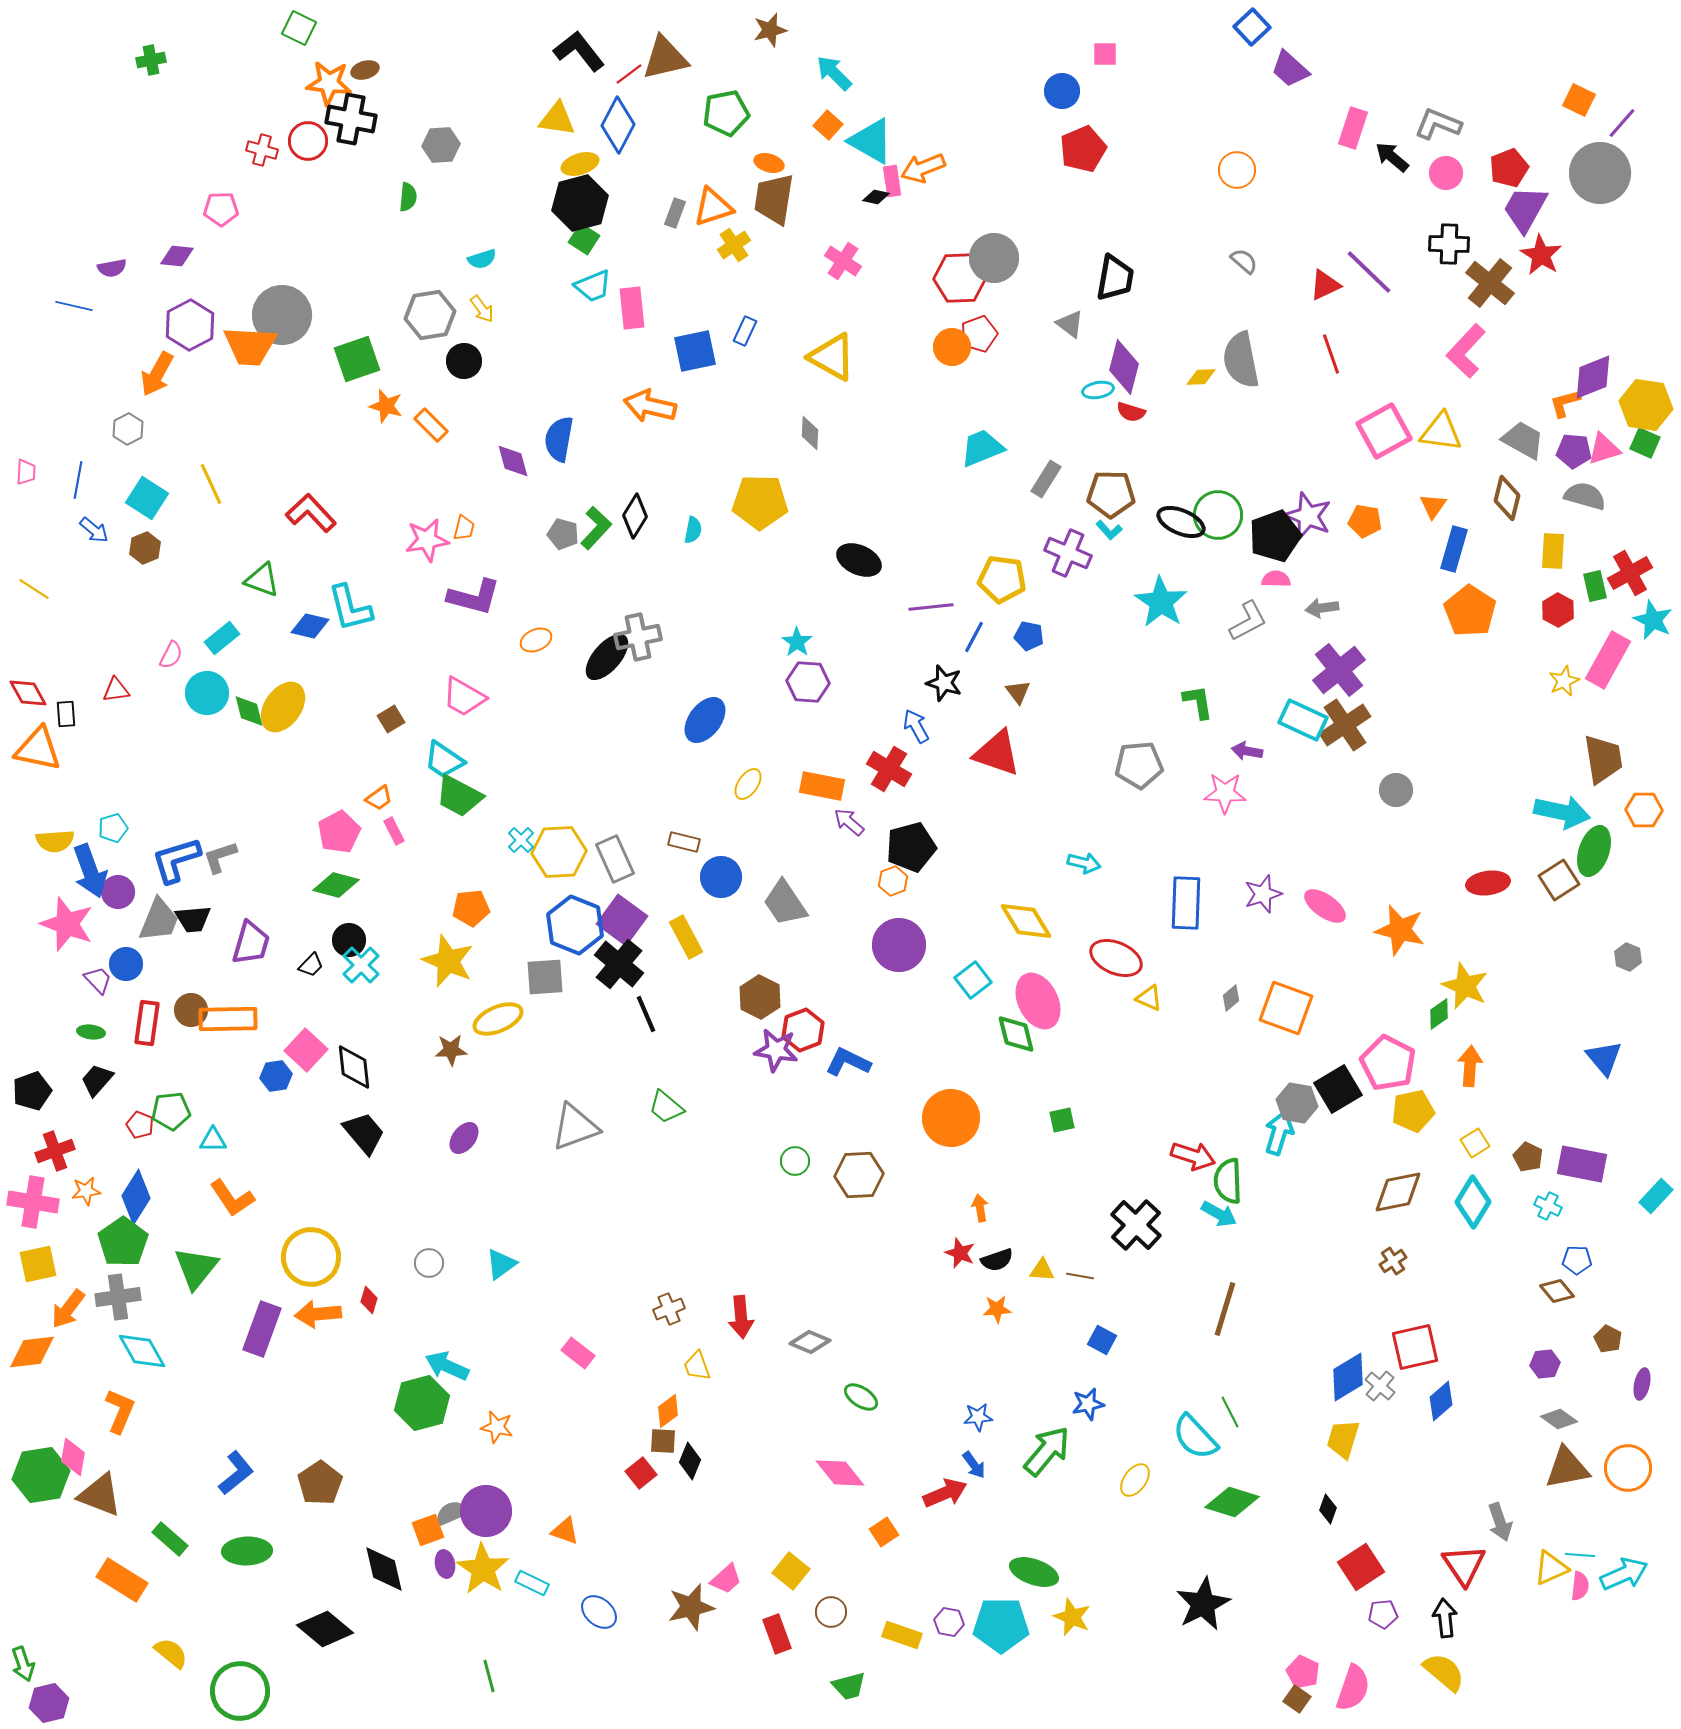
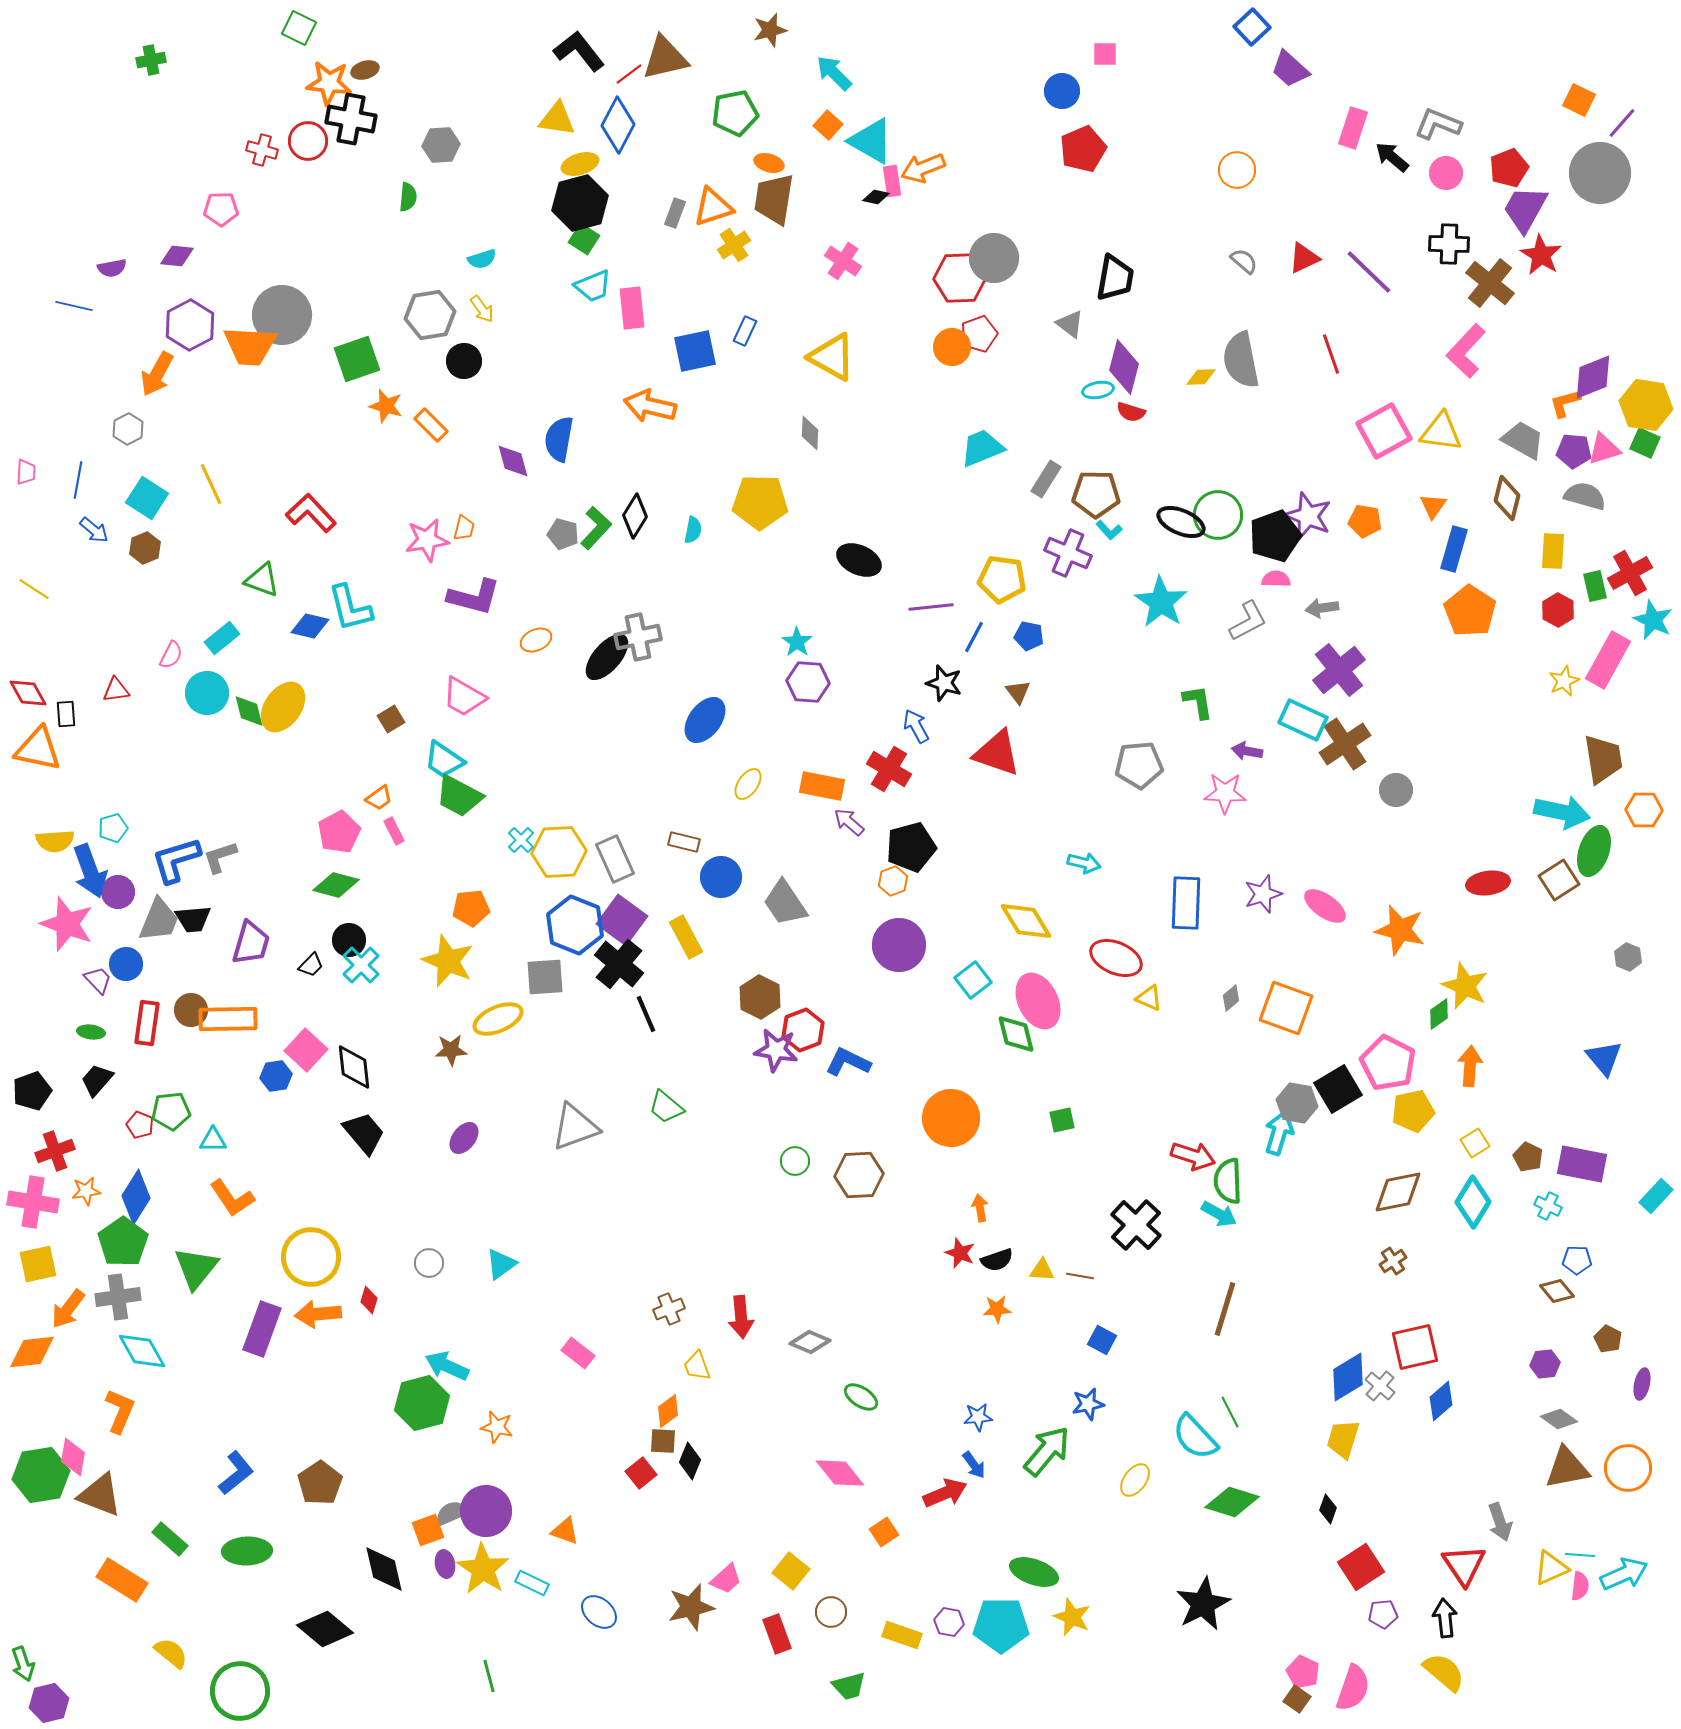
green pentagon at (726, 113): moved 9 px right
red triangle at (1325, 285): moved 21 px left, 27 px up
brown pentagon at (1111, 494): moved 15 px left
brown cross at (1345, 725): moved 19 px down
